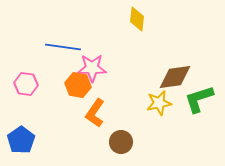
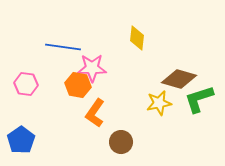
yellow diamond: moved 19 px down
brown diamond: moved 4 px right, 2 px down; rotated 24 degrees clockwise
